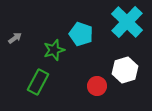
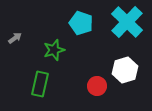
cyan pentagon: moved 11 px up
green rectangle: moved 2 px right, 2 px down; rotated 15 degrees counterclockwise
